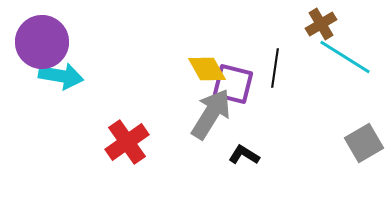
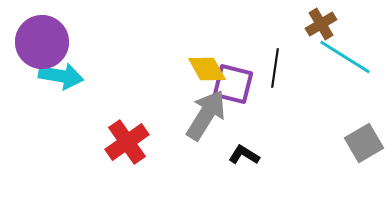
gray arrow: moved 5 px left, 1 px down
